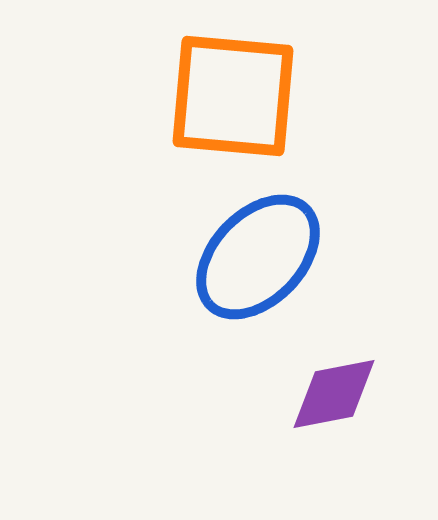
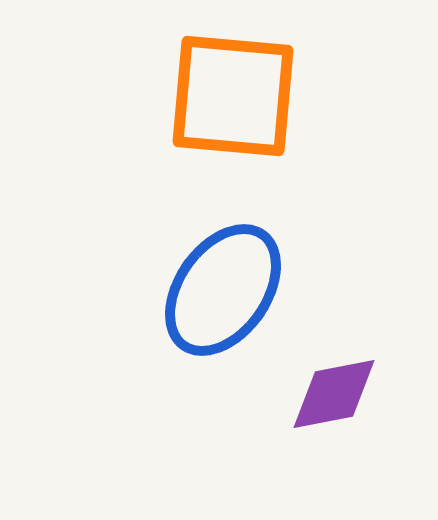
blue ellipse: moved 35 px left, 33 px down; rotated 9 degrees counterclockwise
